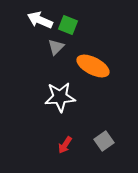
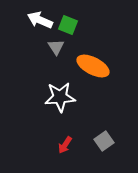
gray triangle: rotated 18 degrees counterclockwise
